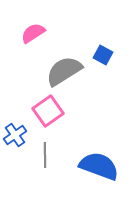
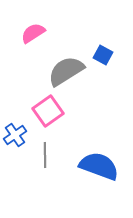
gray semicircle: moved 2 px right
